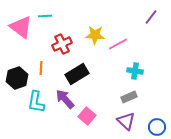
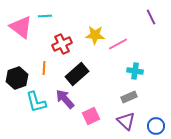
purple line: rotated 63 degrees counterclockwise
orange line: moved 3 px right
black rectangle: rotated 10 degrees counterclockwise
cyan L-shape: rotated 25 degrees counterclockwise
pink square: moved 4 px right; rotated 24 degrees clockwise
blue circle: moved 1 px left, 1 px up
